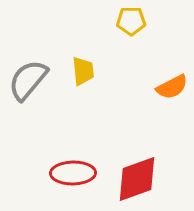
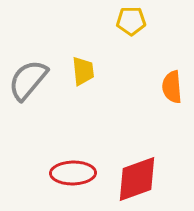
orange semicircle: rotated 112 degrees clockwise
